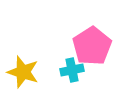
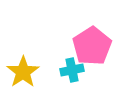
yellow star: rotated 20 degrees clockwise
